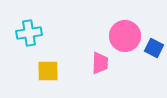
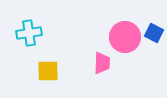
pink circle: moved 1 px down
blue square: moved 15 px up
pink trapezoid: moved 2 px right
